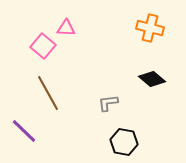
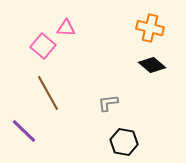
black diamond: moved 14 px up
